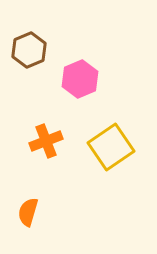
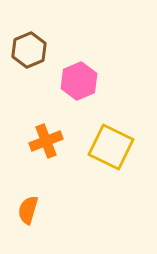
pink hexagon: moved 1 px left, 2 px down
yellow square: rotated 30 degrees counterclockwise
orange semicircle: moved 2 px up
